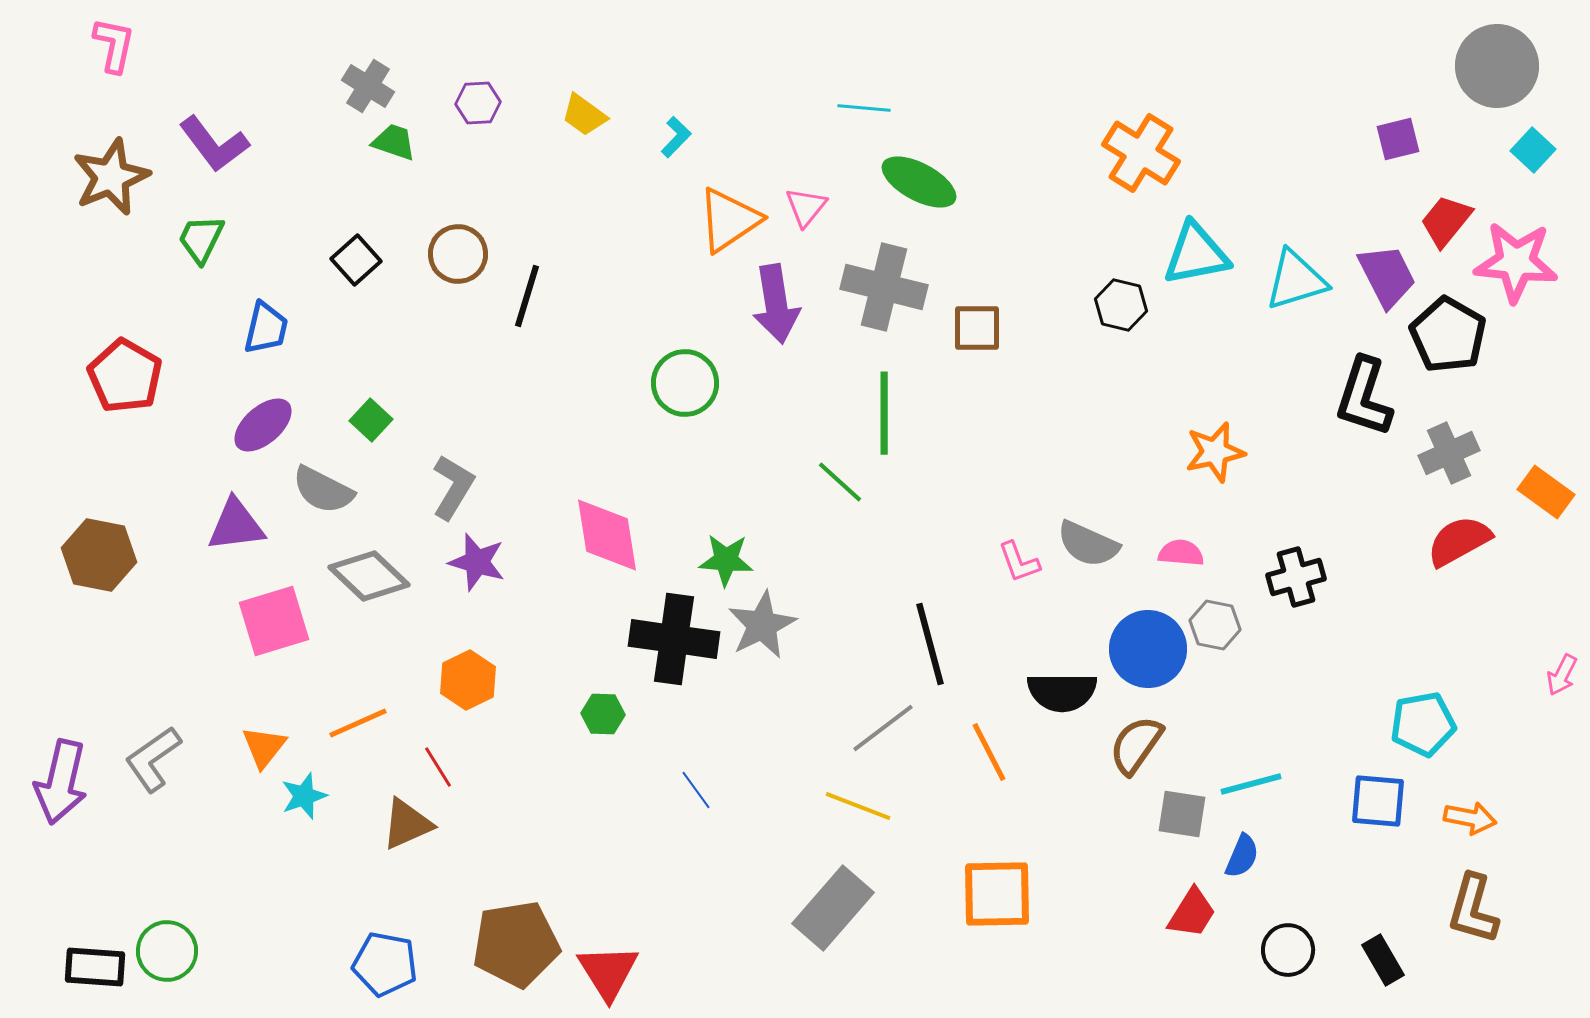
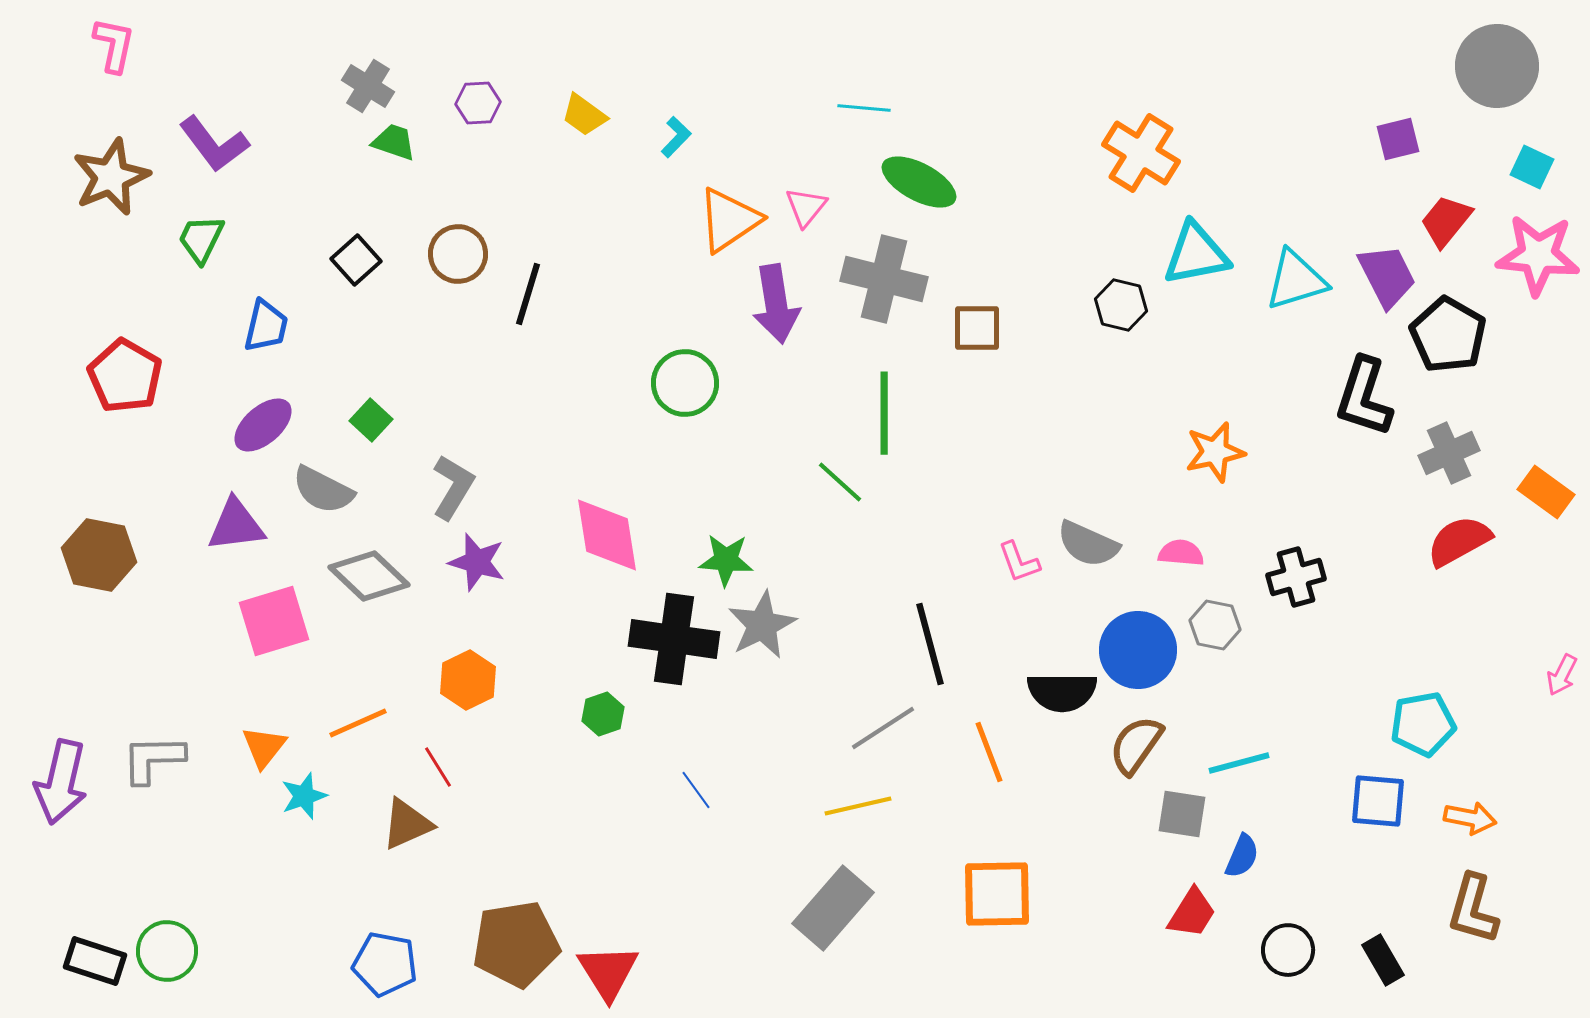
cyan square at (1533, 150): moved 1 px left, 17 px down; rotated 18 degrees counterclockwise
pink star at (1516, 262): moved 22 px right, 7 px up
gray cross at (884, 287): moved 8 px up
black line at (527, 296): moved 1 px right, 2 px up
blue trapezoid at (266, 328): moved 2 px up
blue circle at (1148, 649): moved 10 px left, 1 px down
green hexagon at (603, 714): rotated 21 degrees counterclockwise
gray line at (883, 728): rotated 4 degrees clockwise
orange line at (989, 752): rotated 6 degrees clockwise
gray L-shape at (153, 759): rotated 34 degrees clockwise
cyan line at (1251, 784): moved 12 px left, 21 px up
yellow line at (858, 806): rotated 34 degrees counterclockwise
black rectangle at (95, 967): moved 6 px up; rotated 14 degrees clockwise
